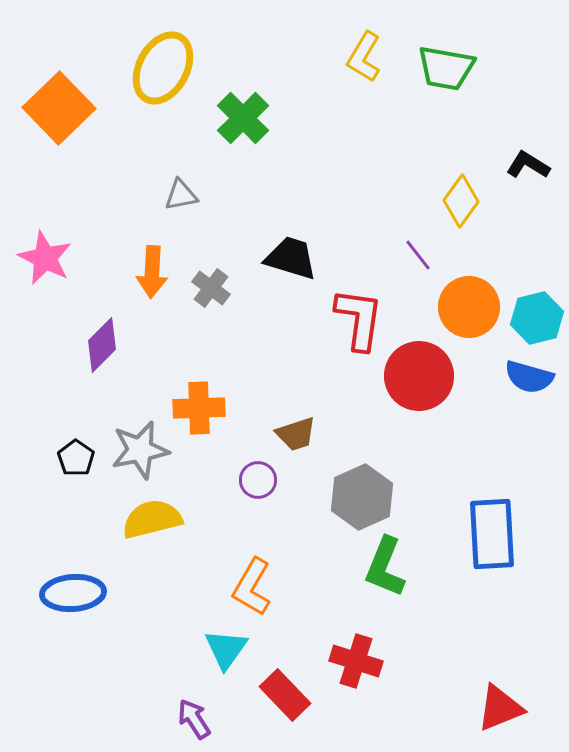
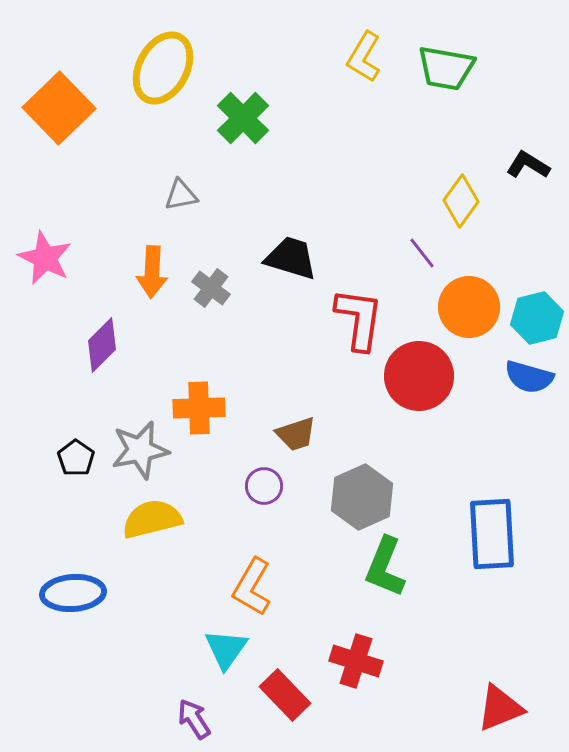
purple line: moved 4 px right, 2 px up
purple circle: moved 6 px right, 6 px down
